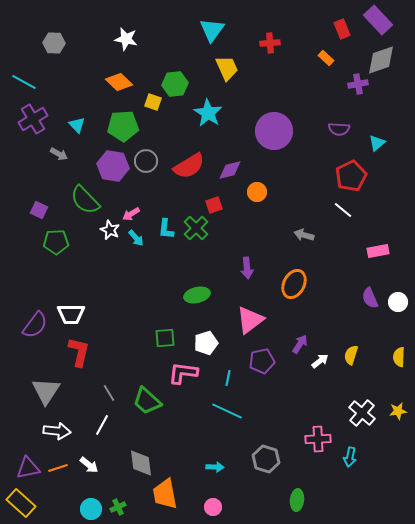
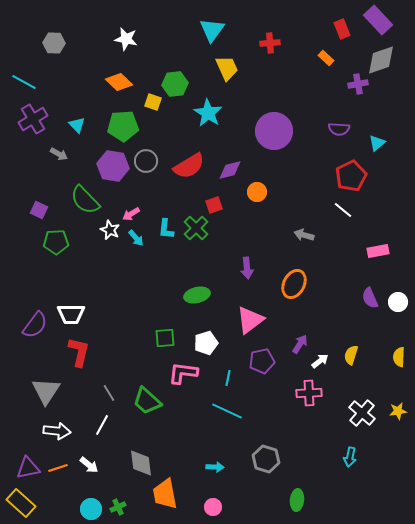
pink cross at (318, 439): moved 9 px left, 46 px up
